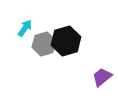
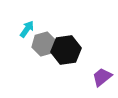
cyan arrow: moved 2 px right, 1 px down
black hexagon: moved 9 px down; rotated 8 degrees clockwise
